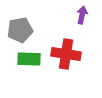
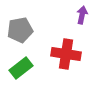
green rectangle: moved 8 px left, 9 px down; rotated 40 degrees counterclockwise
